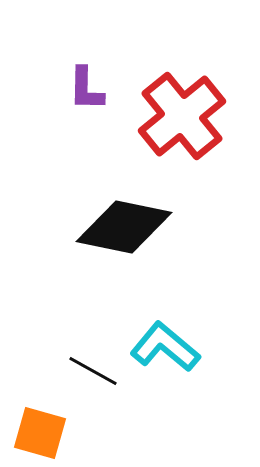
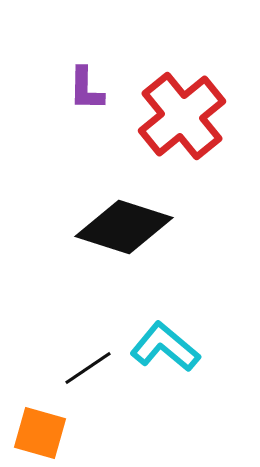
black diamond: rotated 6 degrees clockwise
black line: moved 5 px left, 3 px up; rotated 63 degrees counterclockwise
